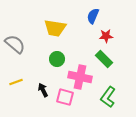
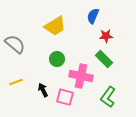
yellow trapezoid: moved 2 px up; rotated 40 degrees counterclockwise
pink cross: moved 1 px right, 1 px up
